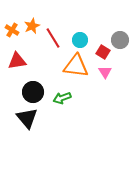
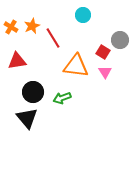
orange cross: moved 1 px left, 3 px up
cyan circle: moved 3 px right, 25 px up
